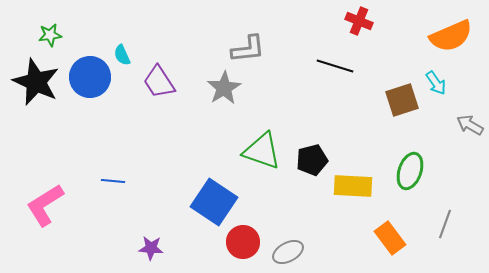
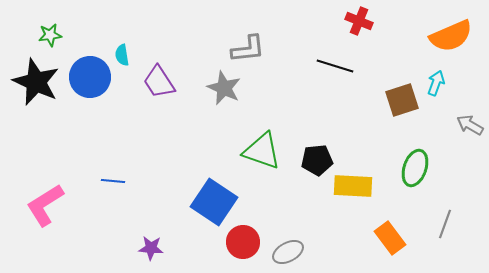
cyan semicircle: rotated 15 degrees clockwise
cyan arrow: rotated 125 degrees counterclockwise
gray star: rotated 16 degrees counterclockwise
black pentagon: moved 5 px right; rotated 8 degrees clockwise
green ellipse: moved 5 px right, 3 px up
